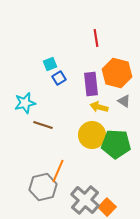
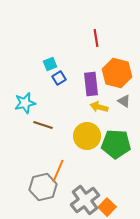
yellow circle: moved 5 px left, 1 px down
gray cross: rotated 12 degrees clockwise
